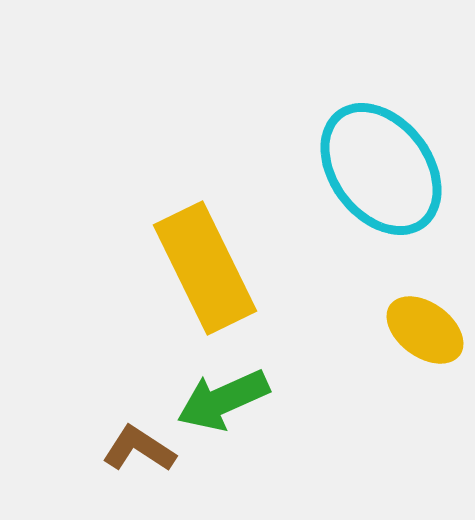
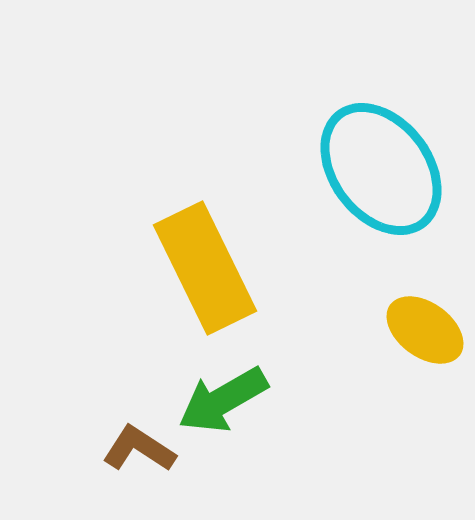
green arrow: rotated 6 degrees counterclockwise
